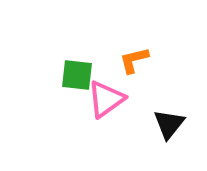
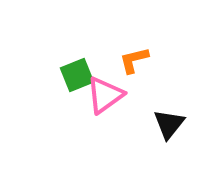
green square: rotated 28 degrees counterclockwise
pink triangle: moved 1 px left, 4 px up
